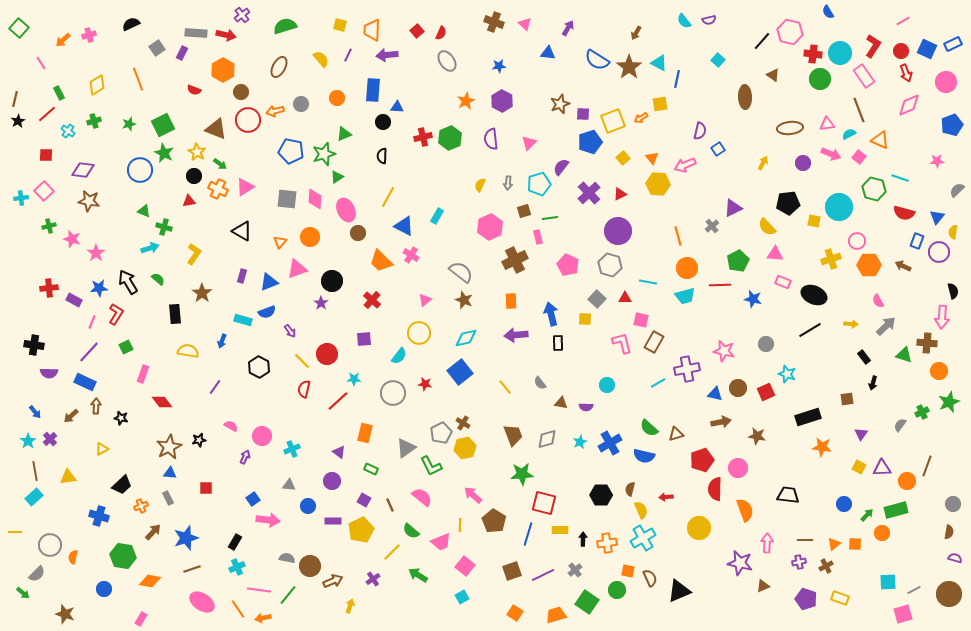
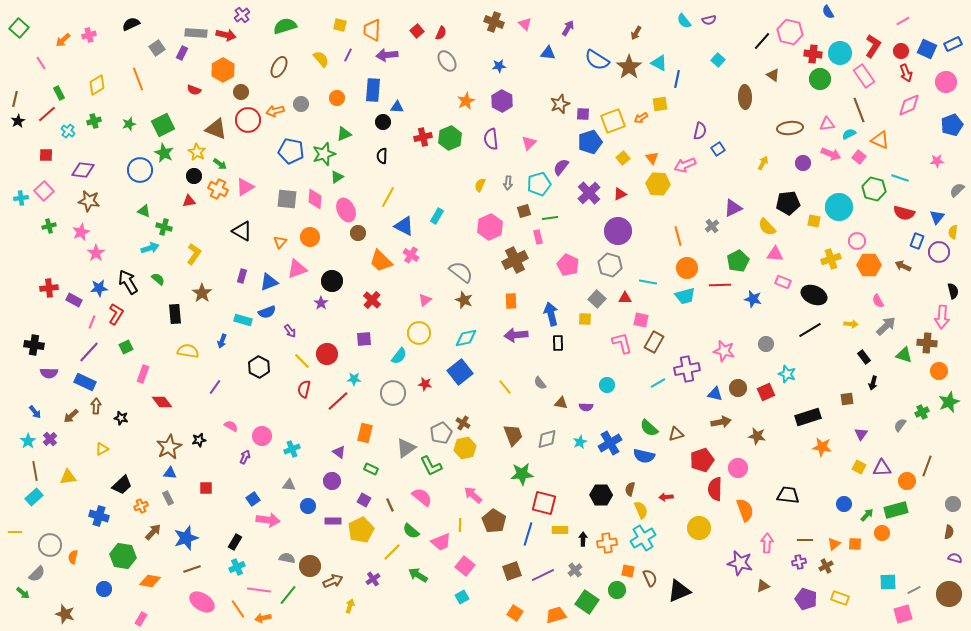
pink star at (72, 239): moved 9 px right, 7 px up; rotated 30 degrees clockwise
